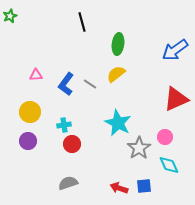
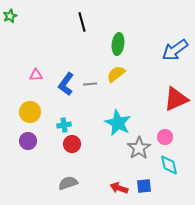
gray line: rotated 40 degrees counterclockwise
cyan diamond: rotated 10 degrees clockwise
